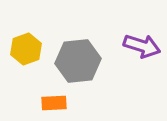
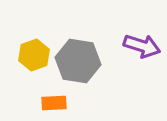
yellow hexagon: moved 8 px right, 6 px down
gray hexagon: rotated 15 degrees clockwise
